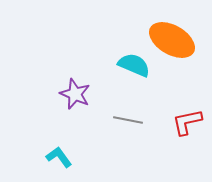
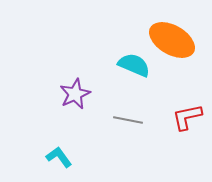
purple star: rotated 24 degrees clockwise
red L-shape: moved 5 px up
